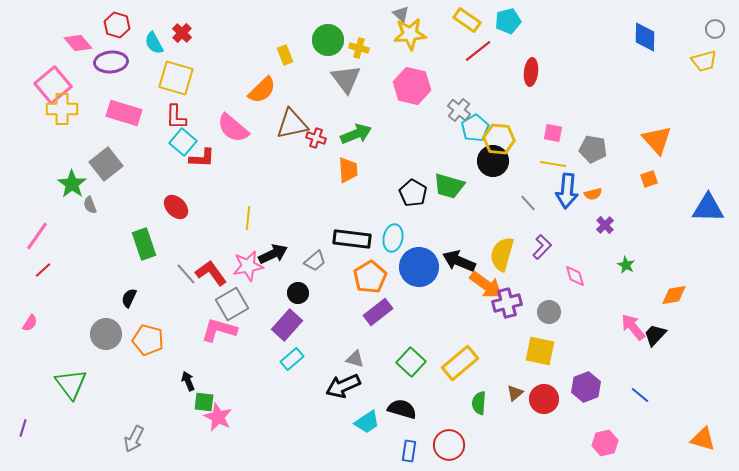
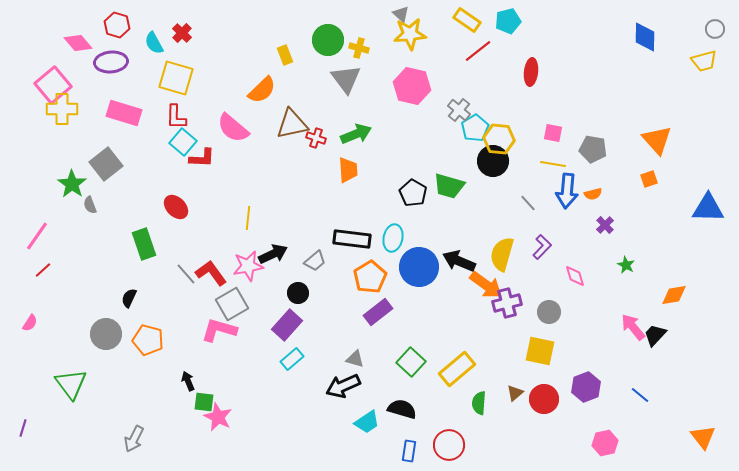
yellow rectangle at (460, 363): moved 3 px left, 6 px down
orange triangle at (703, 439): moved 2 px up; rotated 36 degrees clockwise
